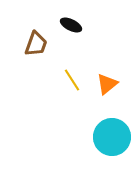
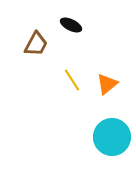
brown trapezoid: rotated 8 degrees clockwise
